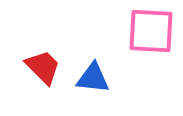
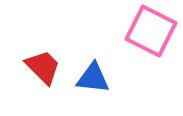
pink square: rotated 24 degrees clockwise
